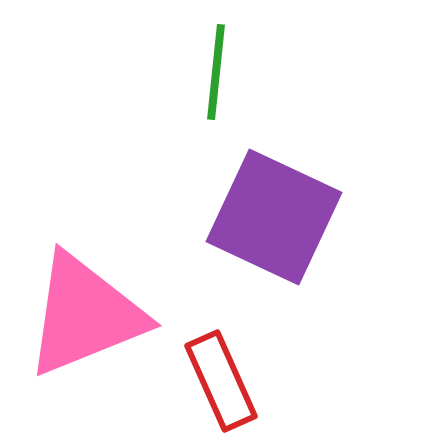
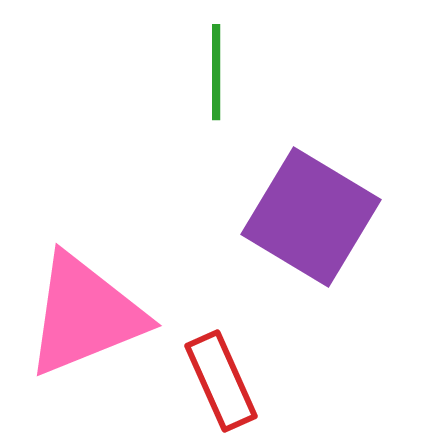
green line: rotated 6 degrees counterclockwise
purple square: moved 37 px right; rotated 6 degrees clockwise
